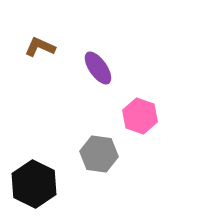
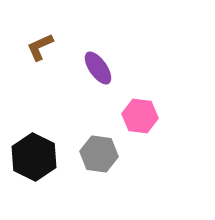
brown L-shape: rotated 48 degrees counterclockwise
pink hexagon: rotated 12 degrees counterclockwise
black hexagon: moved 27 px up
